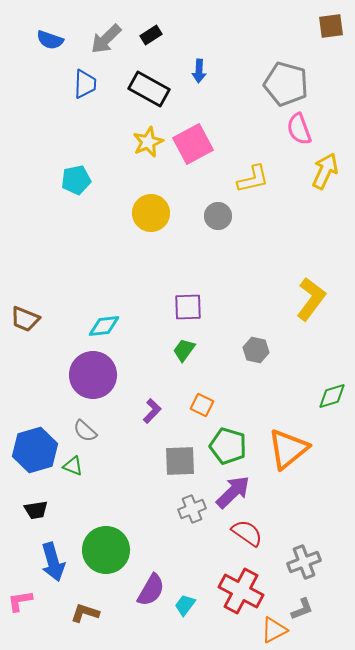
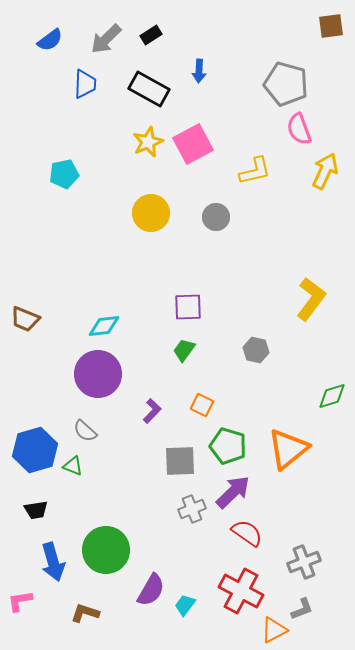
blue semicircle at (50, 40): rotated 56 degrees counterclockwise
yellow L-shape at (253, 179): moved 2 px right, 8 px up
cyan pentagon at (76, 180): moved 12 px left, 6 px up
gray circle at (218, 216): moved 2 px left, 1 px down
purple circle at (93, 375): moved 5 px right, 1 px up
